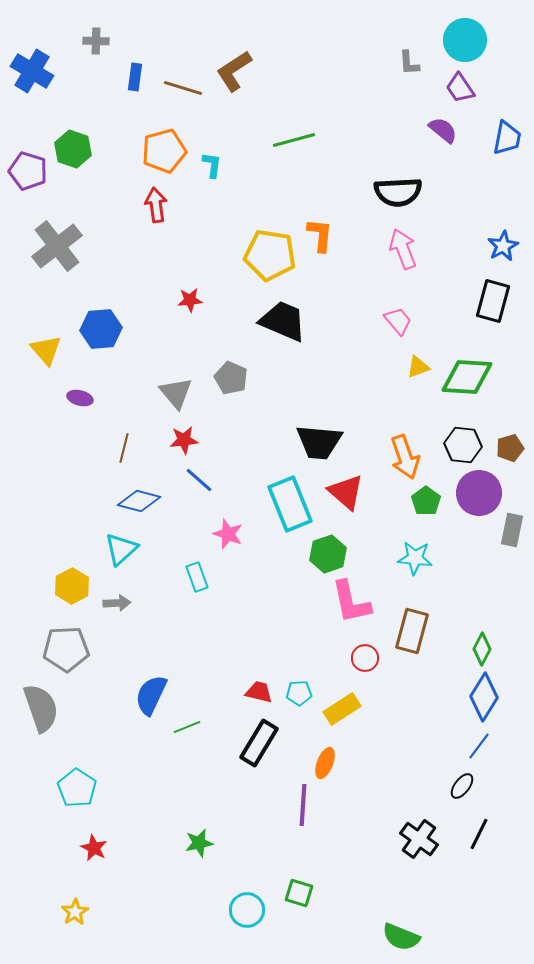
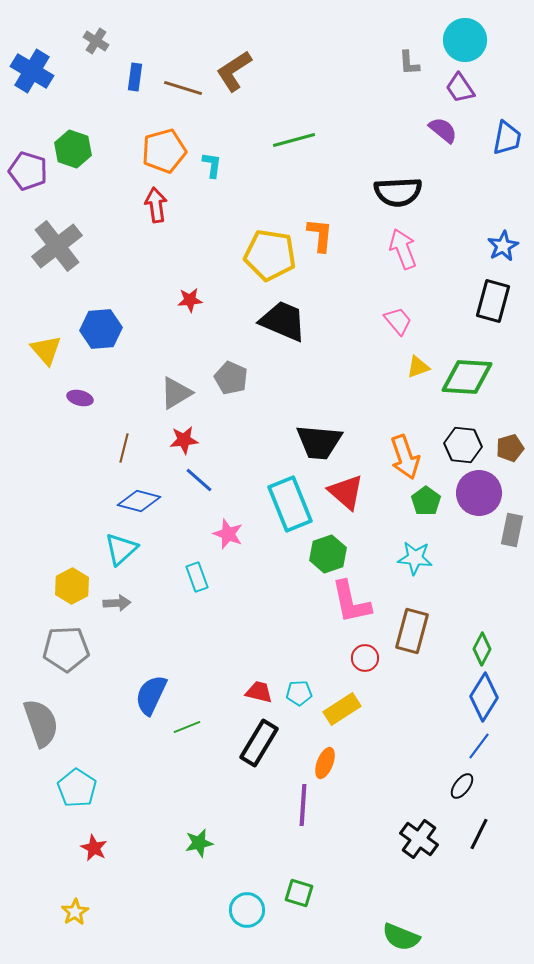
gray cross at (96, 41): rotated 30 degrees clockwise
gray triangle at (176, 393): rotated 39 degrees clockwise
gray semicircle at (41, 708): moved 15 px down
